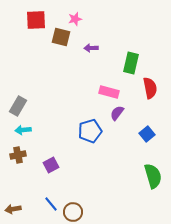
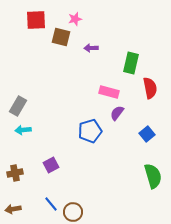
brown cross: moved 3 px left, 18 px down
